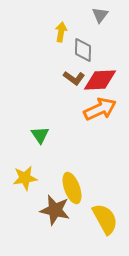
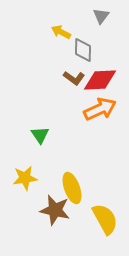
gray triangle: moved 1 px right, 1 px down
yellow arrow: rotated 72 degrees counterclockwise
